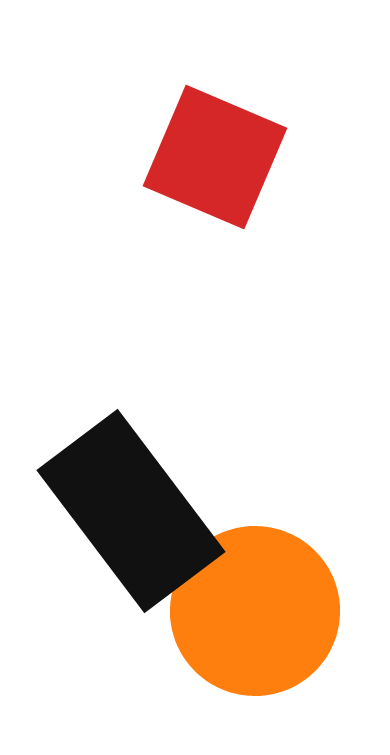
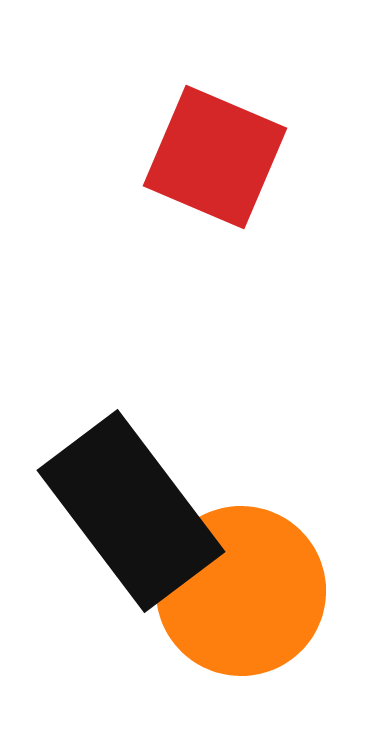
orange circle: moved 14 px left, 20 px up
